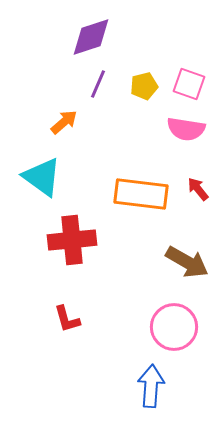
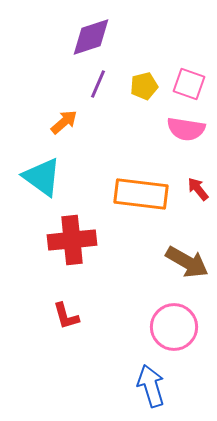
red L-shape: moved 1 px left, 3 px up
blue arrow: rotated 21 degrees counterclockwise
